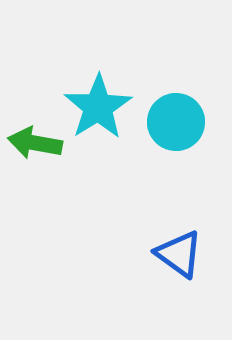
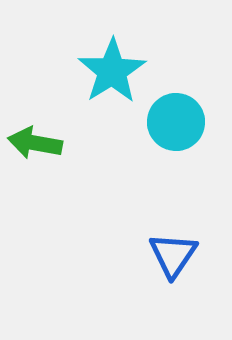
cyan star: moved 14 px right, 36 px up
blue triangle: moved 6 px left, 1 px down; rotated 28 degrees clockwise
